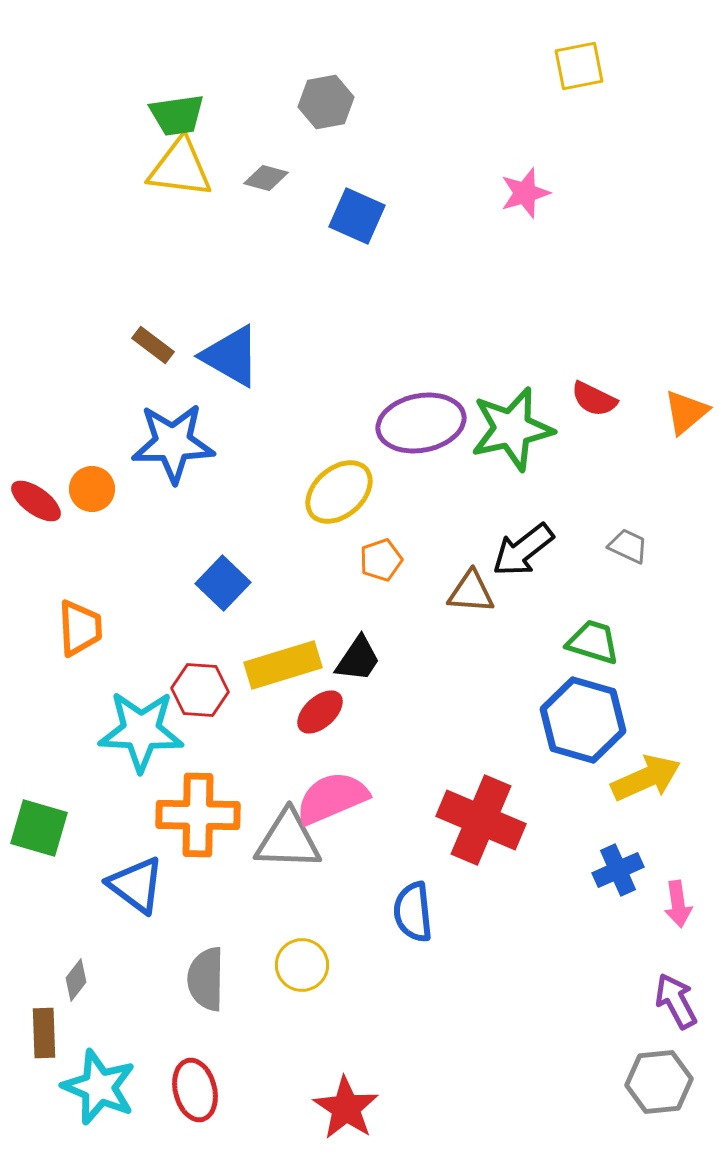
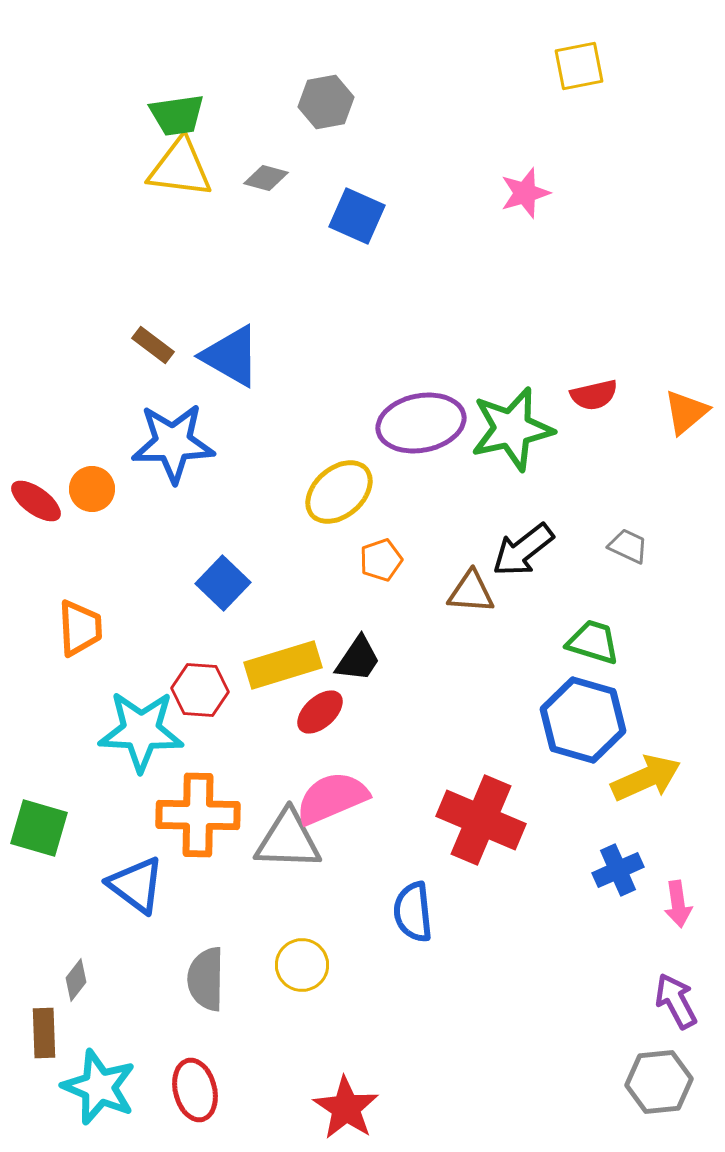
red semicircle at (594, 399): moved 4 px up; rotated 39 degrees counterclockwise
